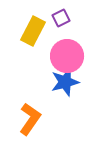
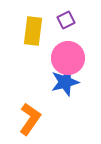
purple square: moved 5 px right, 2 px down
yellow rectangle: rotated 20 degrees counterclockwise
pink circle: moved 1 px right, 2 px down
